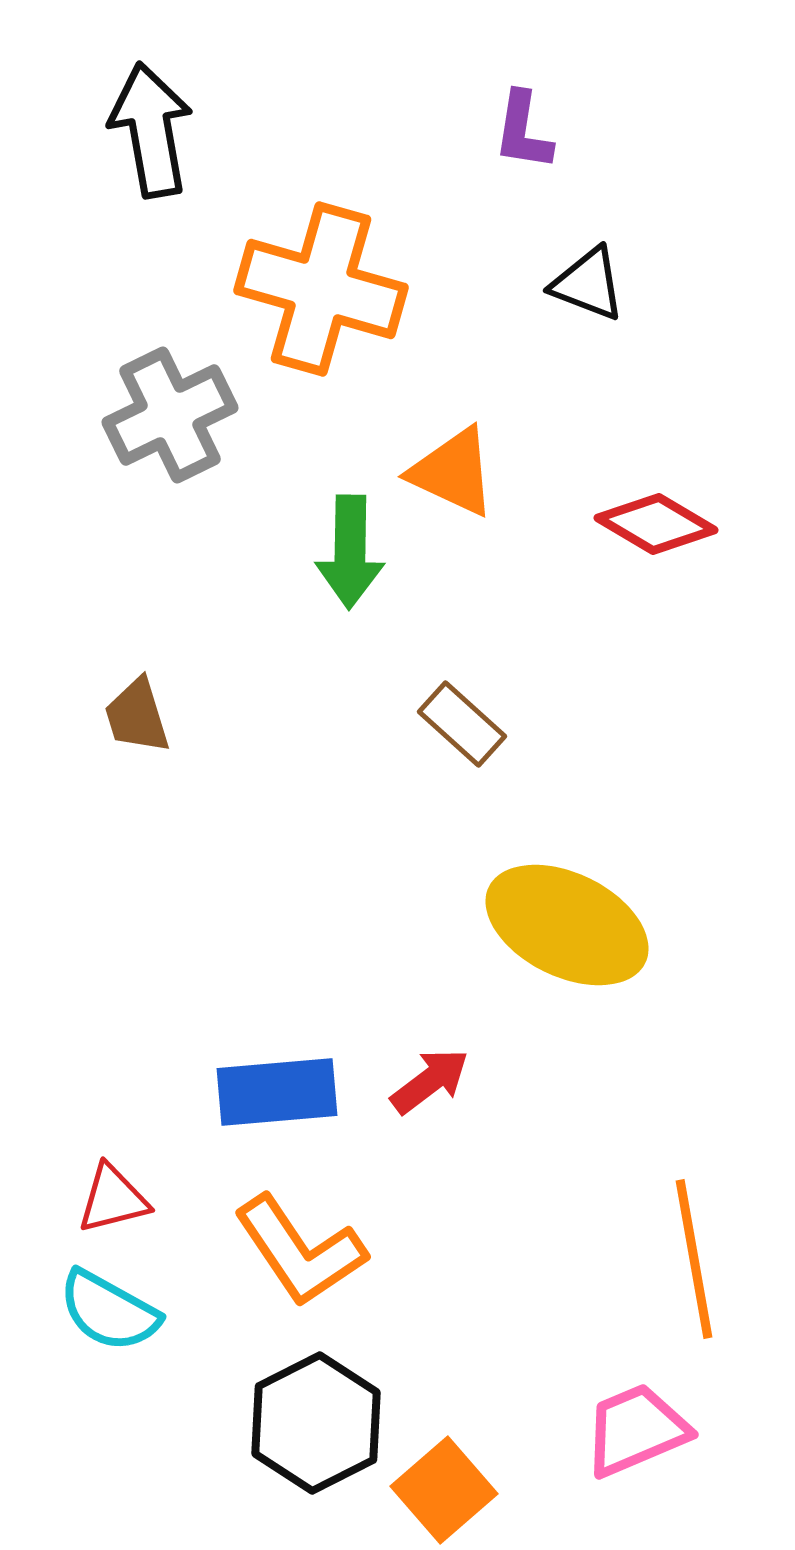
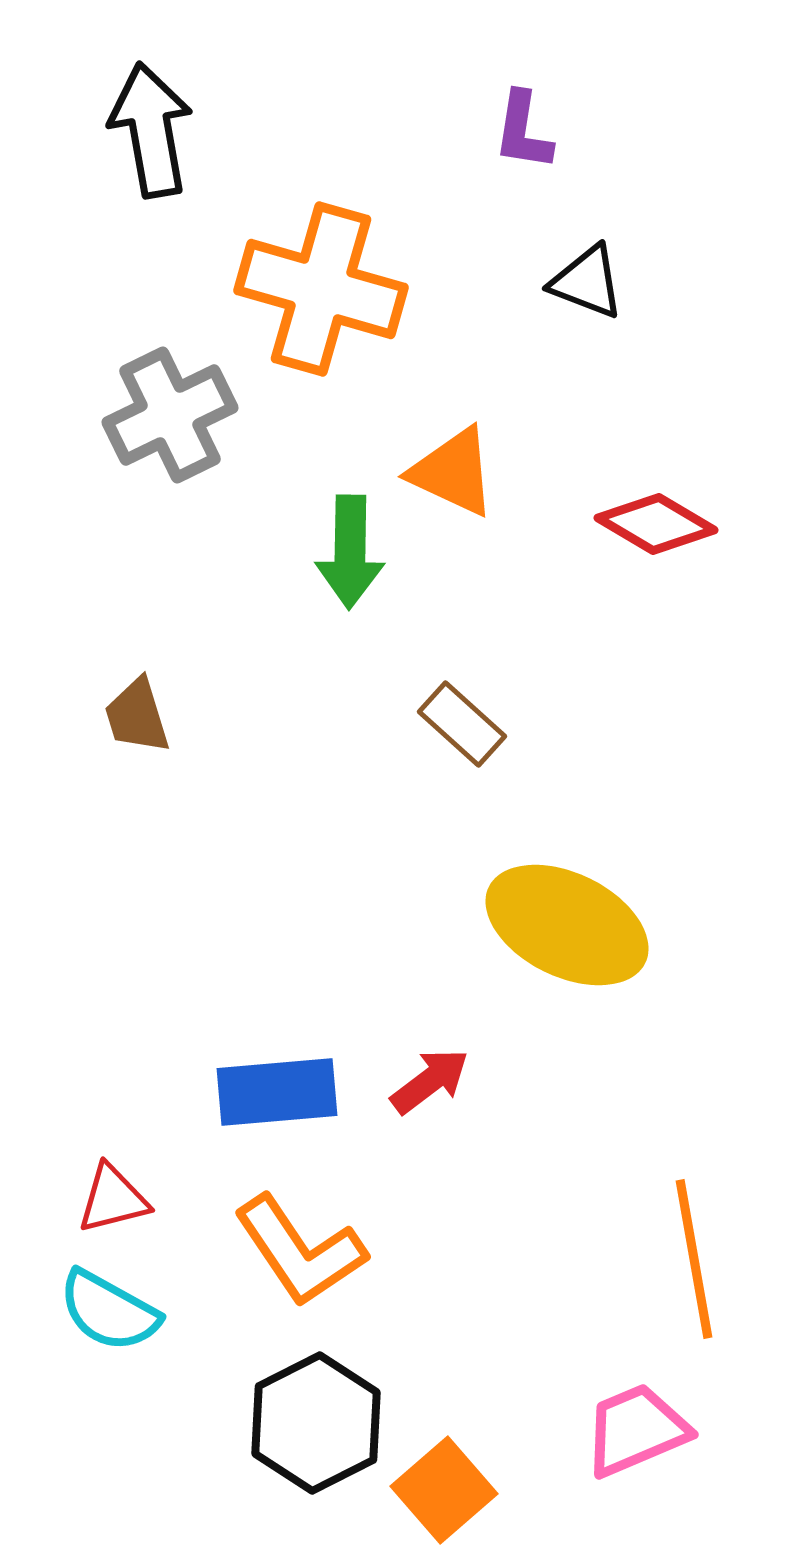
black triangle: moved 1 px left, 2 px up
